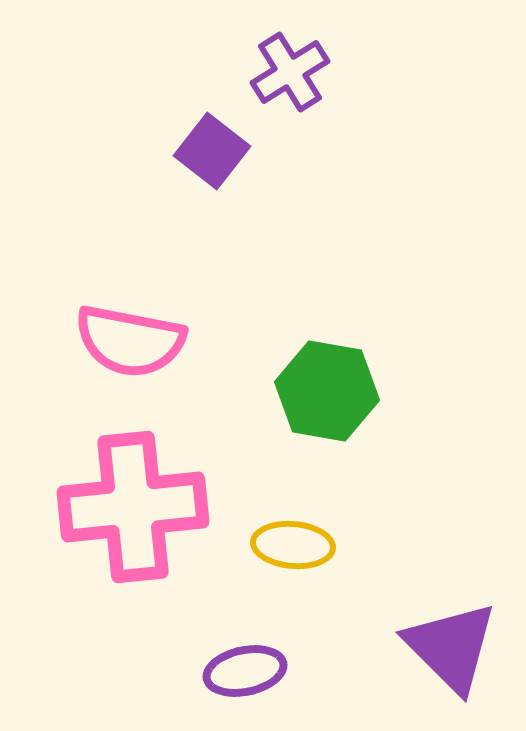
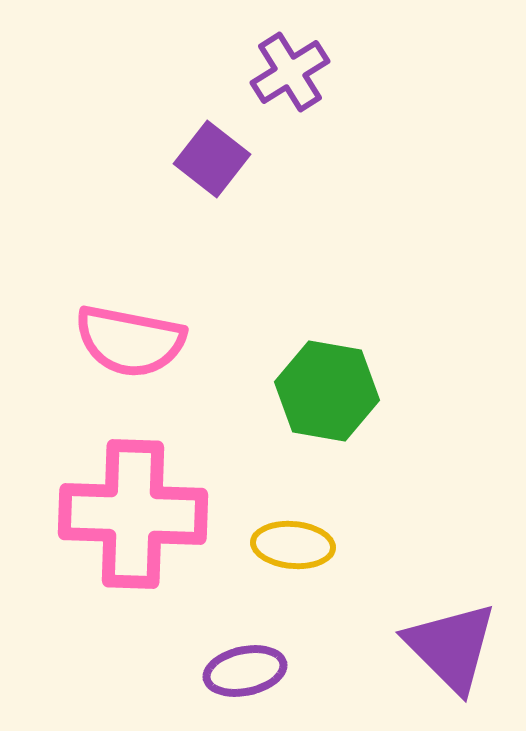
purple square: moved 8 px down
pink cross: moved 7 px down; rotated 8 degrees clockwise
